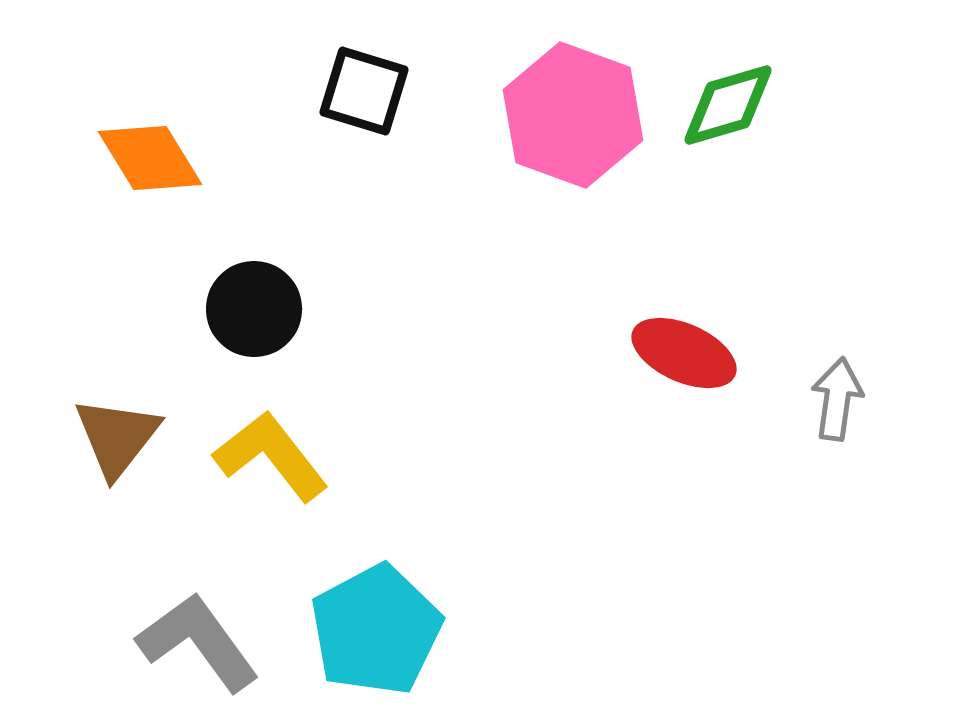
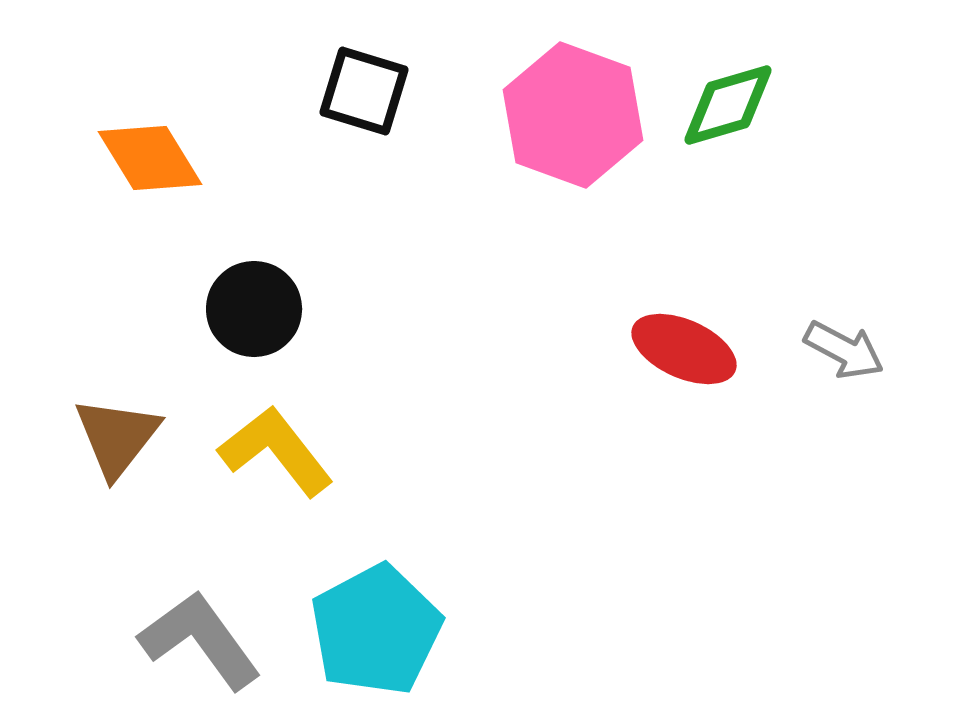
red ellipse: moved 4 px up
gray arrow: moved 7 px right, 49 px up; rotated 110 degrees clockwise
yellow L-shape: moved 5 px right, 5 px up
gray L-shape: moved 2 px right, 2 px up
